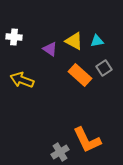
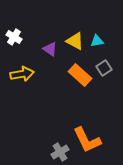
white cross: rotated 28 degrees clockwise
yellow triangle: moved 1 px right
yellow arrow: moved 6 px up; rotated 150 degrees clockwise
